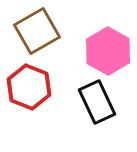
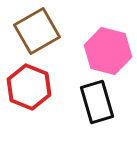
pink hexagon: rotated 15 degrees counterclockwise
black rectangle: rotated 9 degrees clockwise
